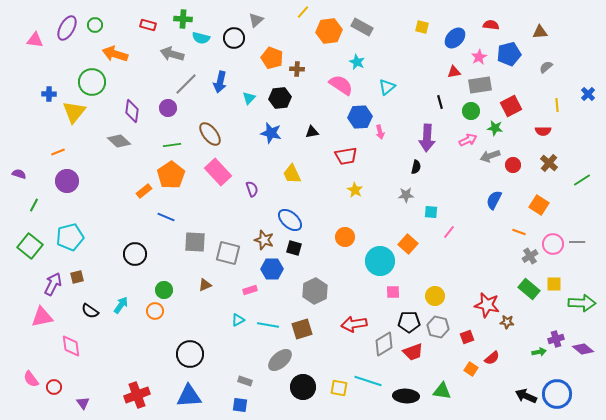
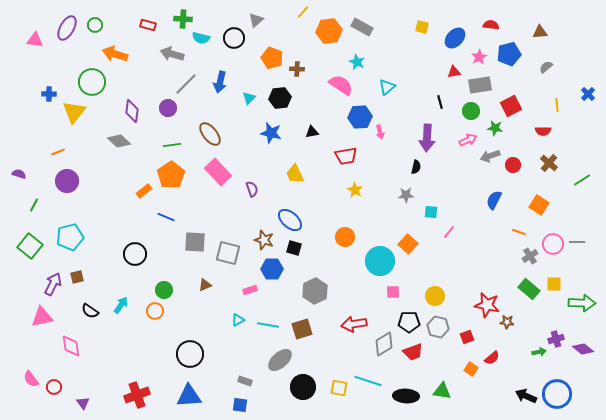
yellow trapezoid at (292, 174): moved 3 px right
